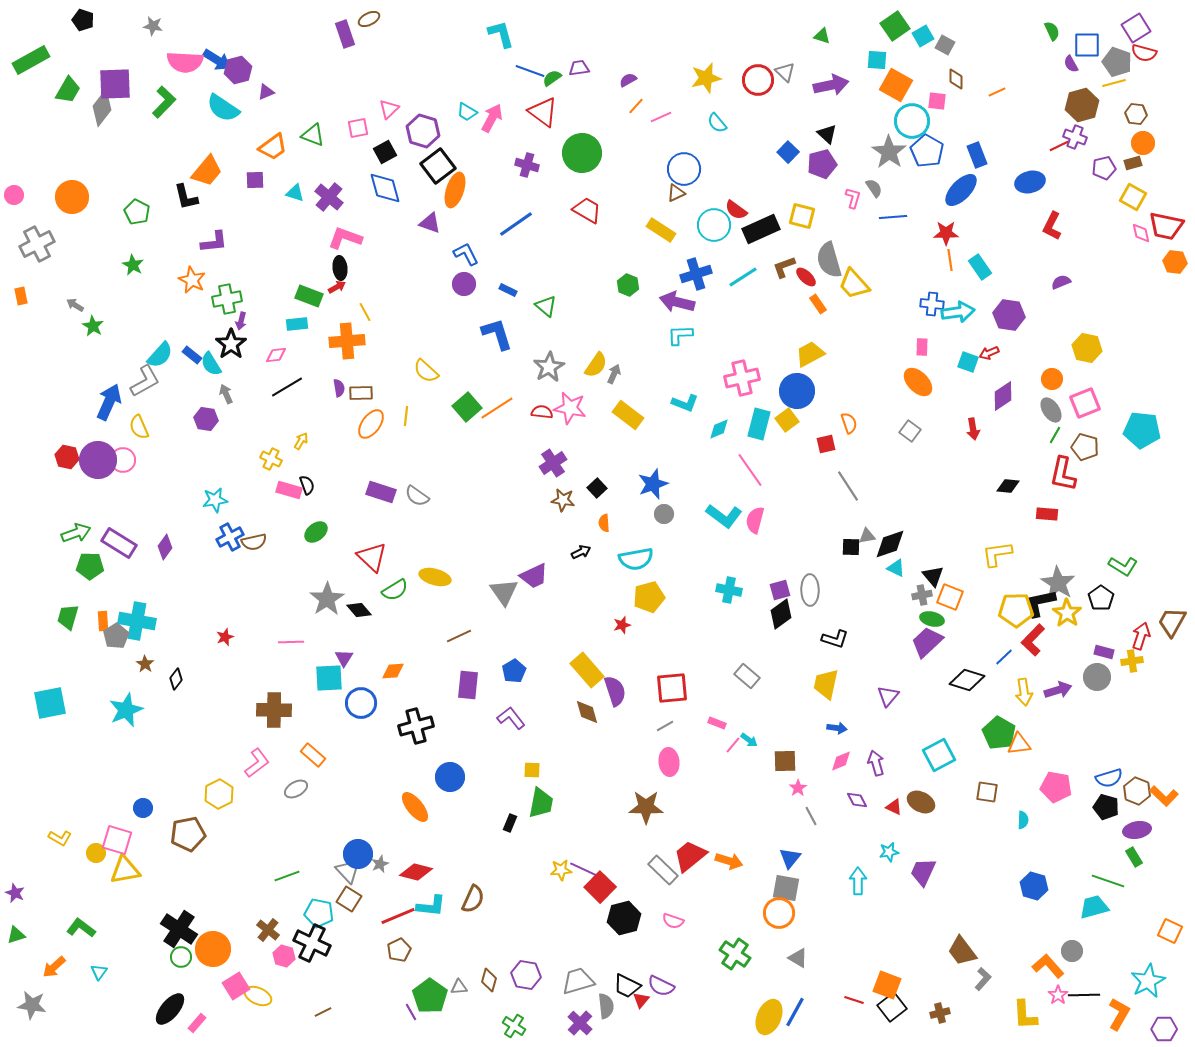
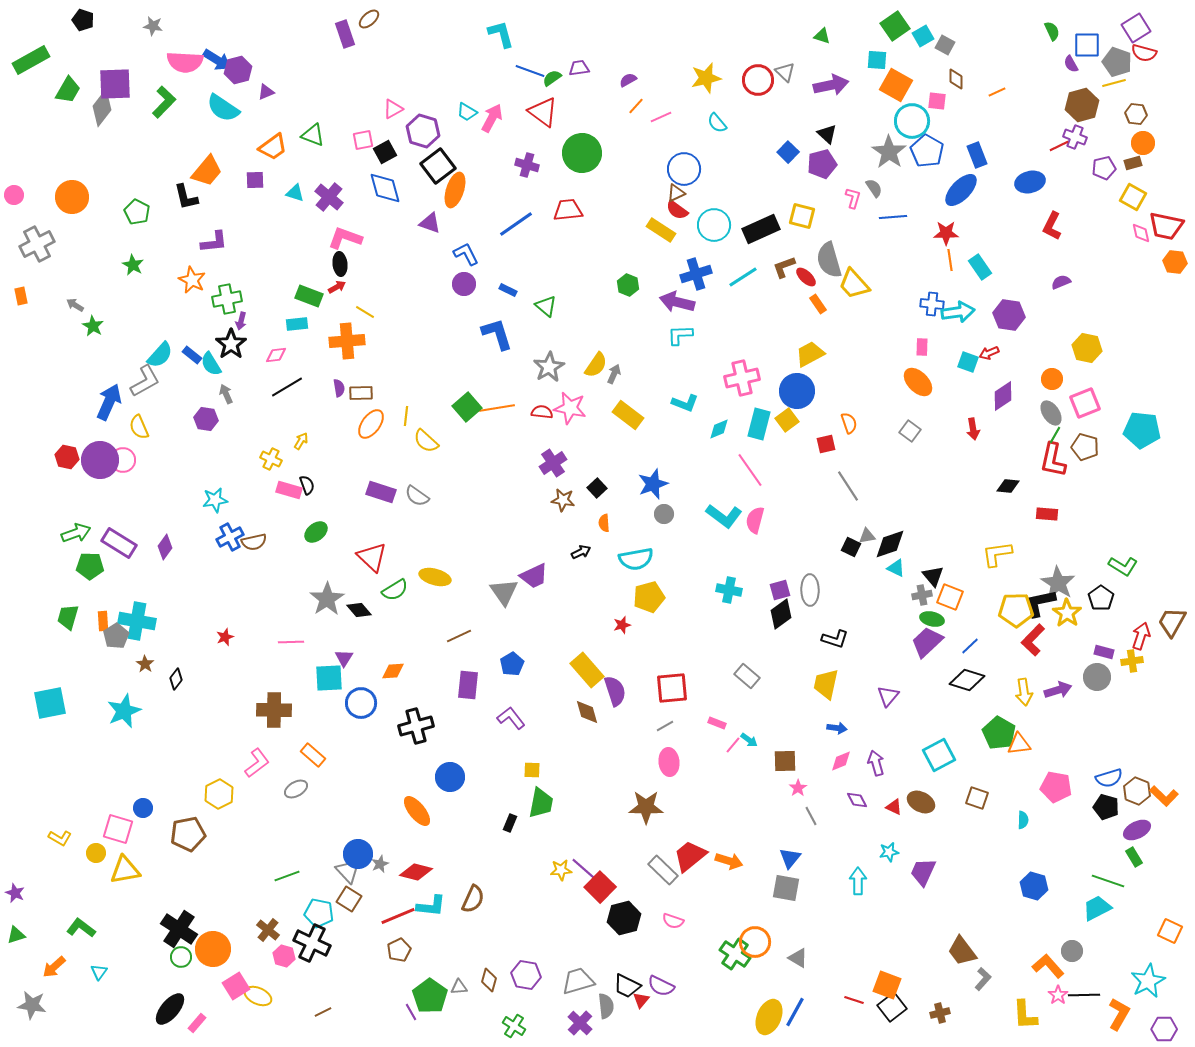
brown ellipse at (369, 19): rotated 15 degrees counterclockwise
pink triangle at (389, 109): moved 4 px right; rotated 15 degrees clockwise
pink square at (358, 128): moved 5 px right, 12 px down
red trapezoid at (587, 210): moved 19 px left; rotated 36 degrees counterclockwise
red semicircle at (736, 210): moved 59 px left
black ellipse at (340, 268): moved 4 px up
yellow line at (365, 312): rotated 30 degrees counterclockwise
yellow semicircle at (426, 371): moved 70 px down
orange line at (497, 408): rotated 24 degrees clockwise
gray ellipse at (1051, 410): moved 3 px down
purple circle at (98, 460): moved 2 px right
red L-shape at (1063, 474): moved 10 px left, 14 px up
black square at (851, 547): rotated 24 degrees clockwise
blue line at (1004, 657): moved 34 px left, 11 px up
blue pentagon at (514, 671): moved 2 px left, 7 px up
cyan star at (126, 710): moved 2 px left, 1 px down
brown square at (987, 792): moved 10 px left, 6 px down; rotated 10 degrees clockwise
orange ellipse at (415, 807): moved 2 px right, 4 px down
purple ellipse at (1137, 830): rotated 16 degrees counterclockwise
pink square at (117, 840): moved 1 px right, 11 px up
purple line at (585, 870): rotated 16 degrees clockwise
cyan trapezoid at (1094, 907): moved 3 px right, 1 px down; rotated 12 degrees counterclockwise
orange circle at (779, 913): moved 24 px left, 29 px down
